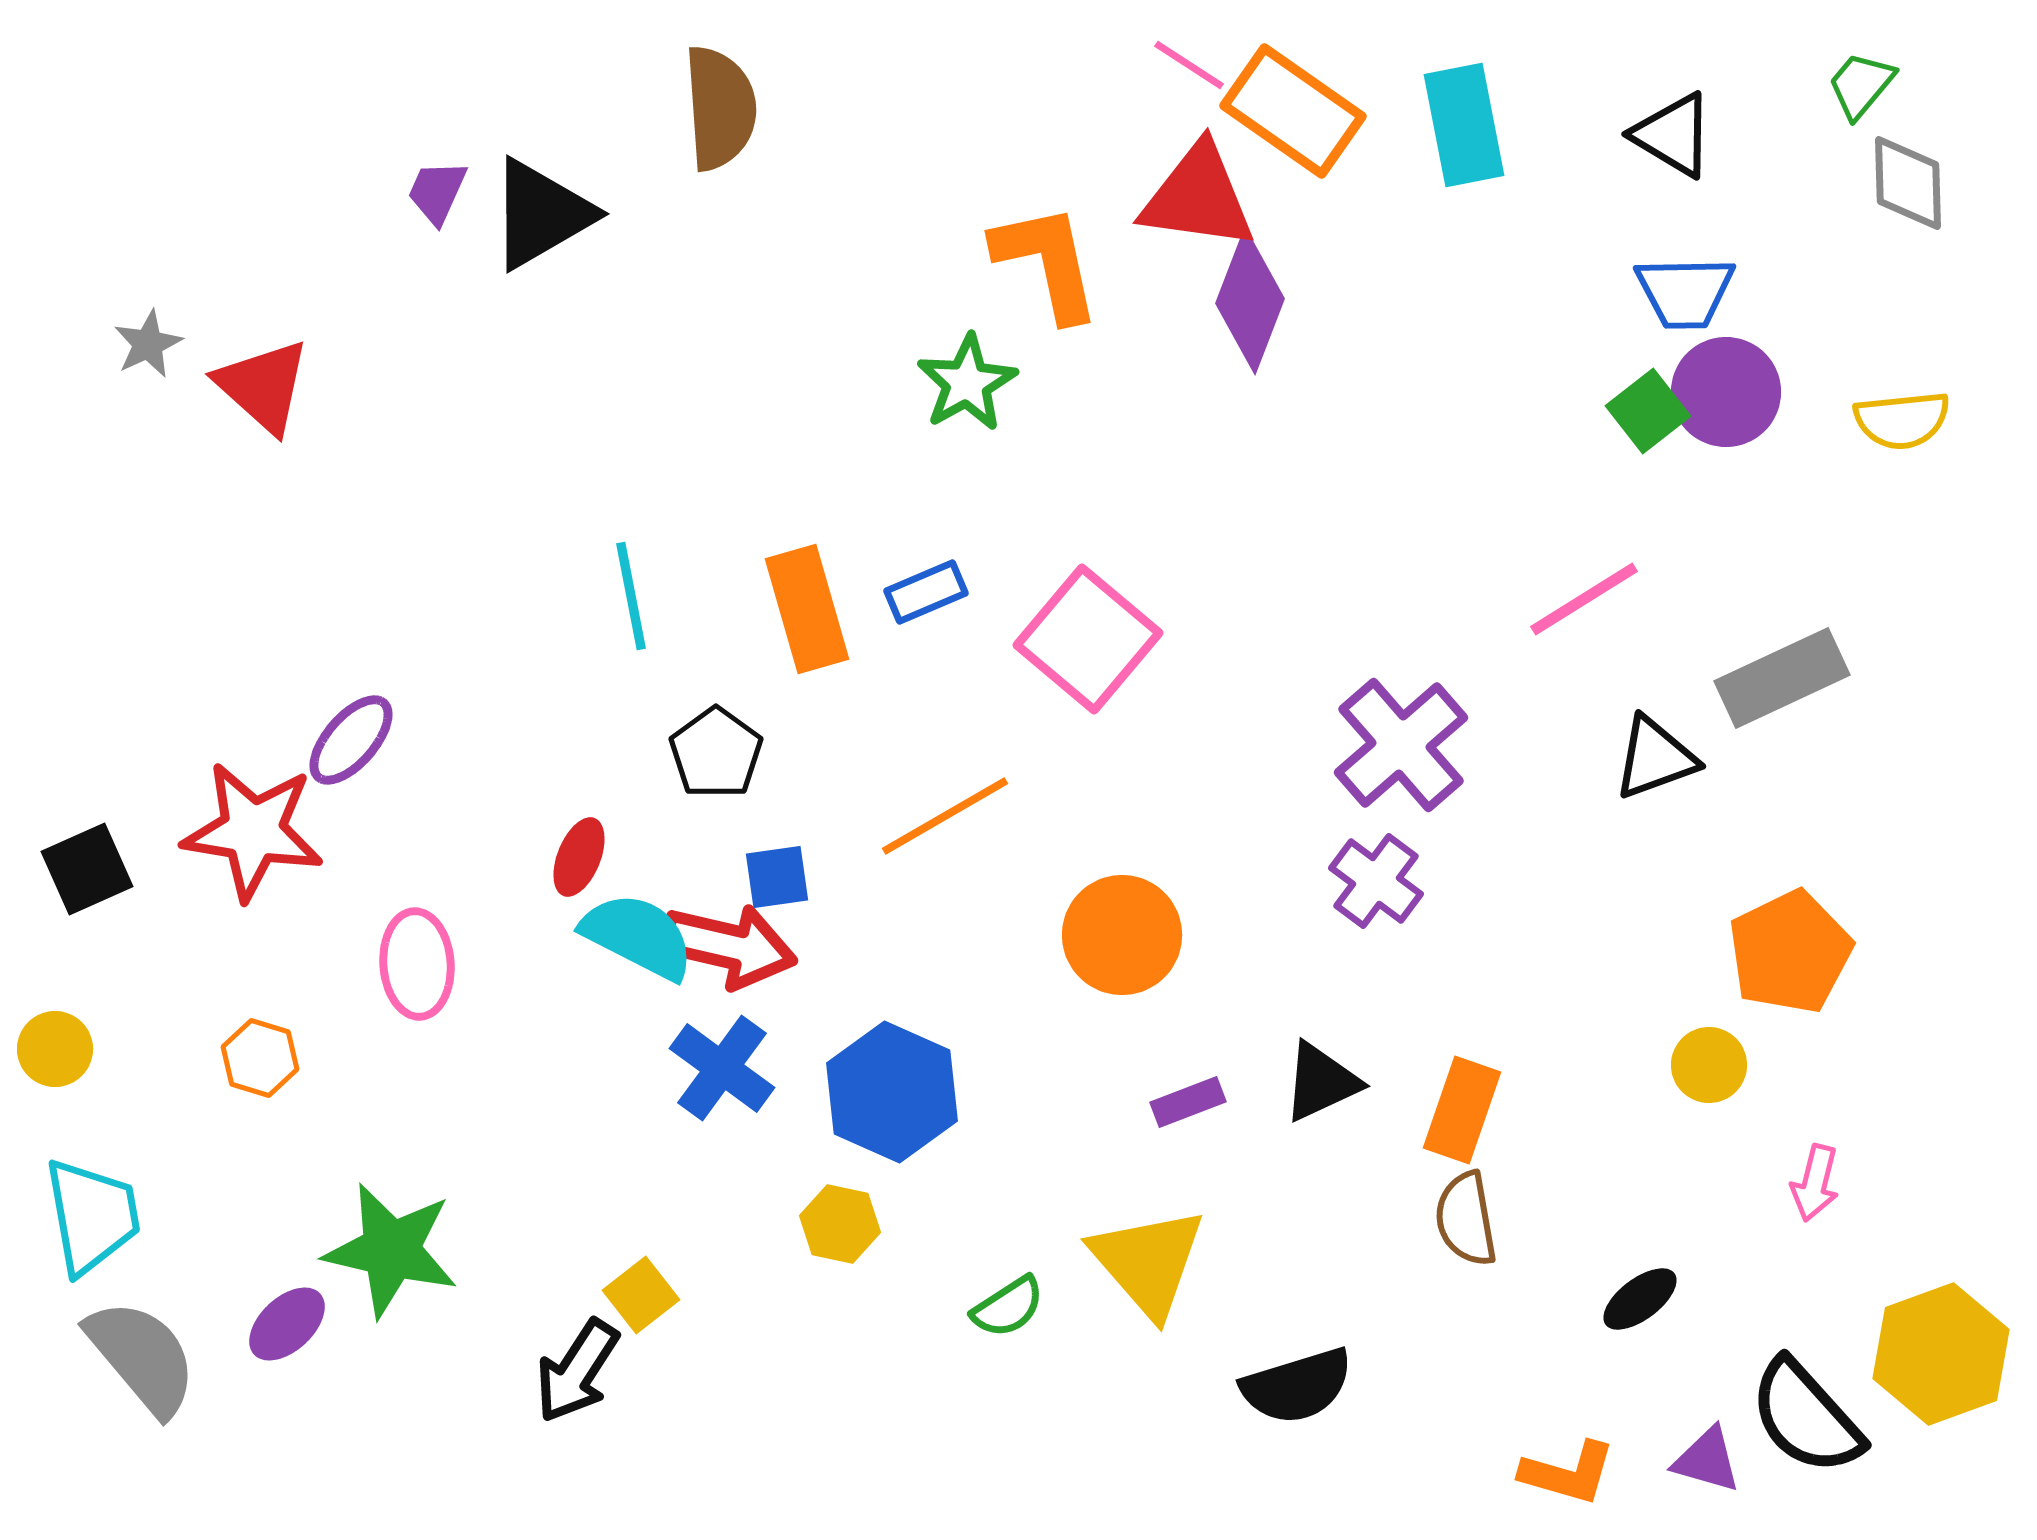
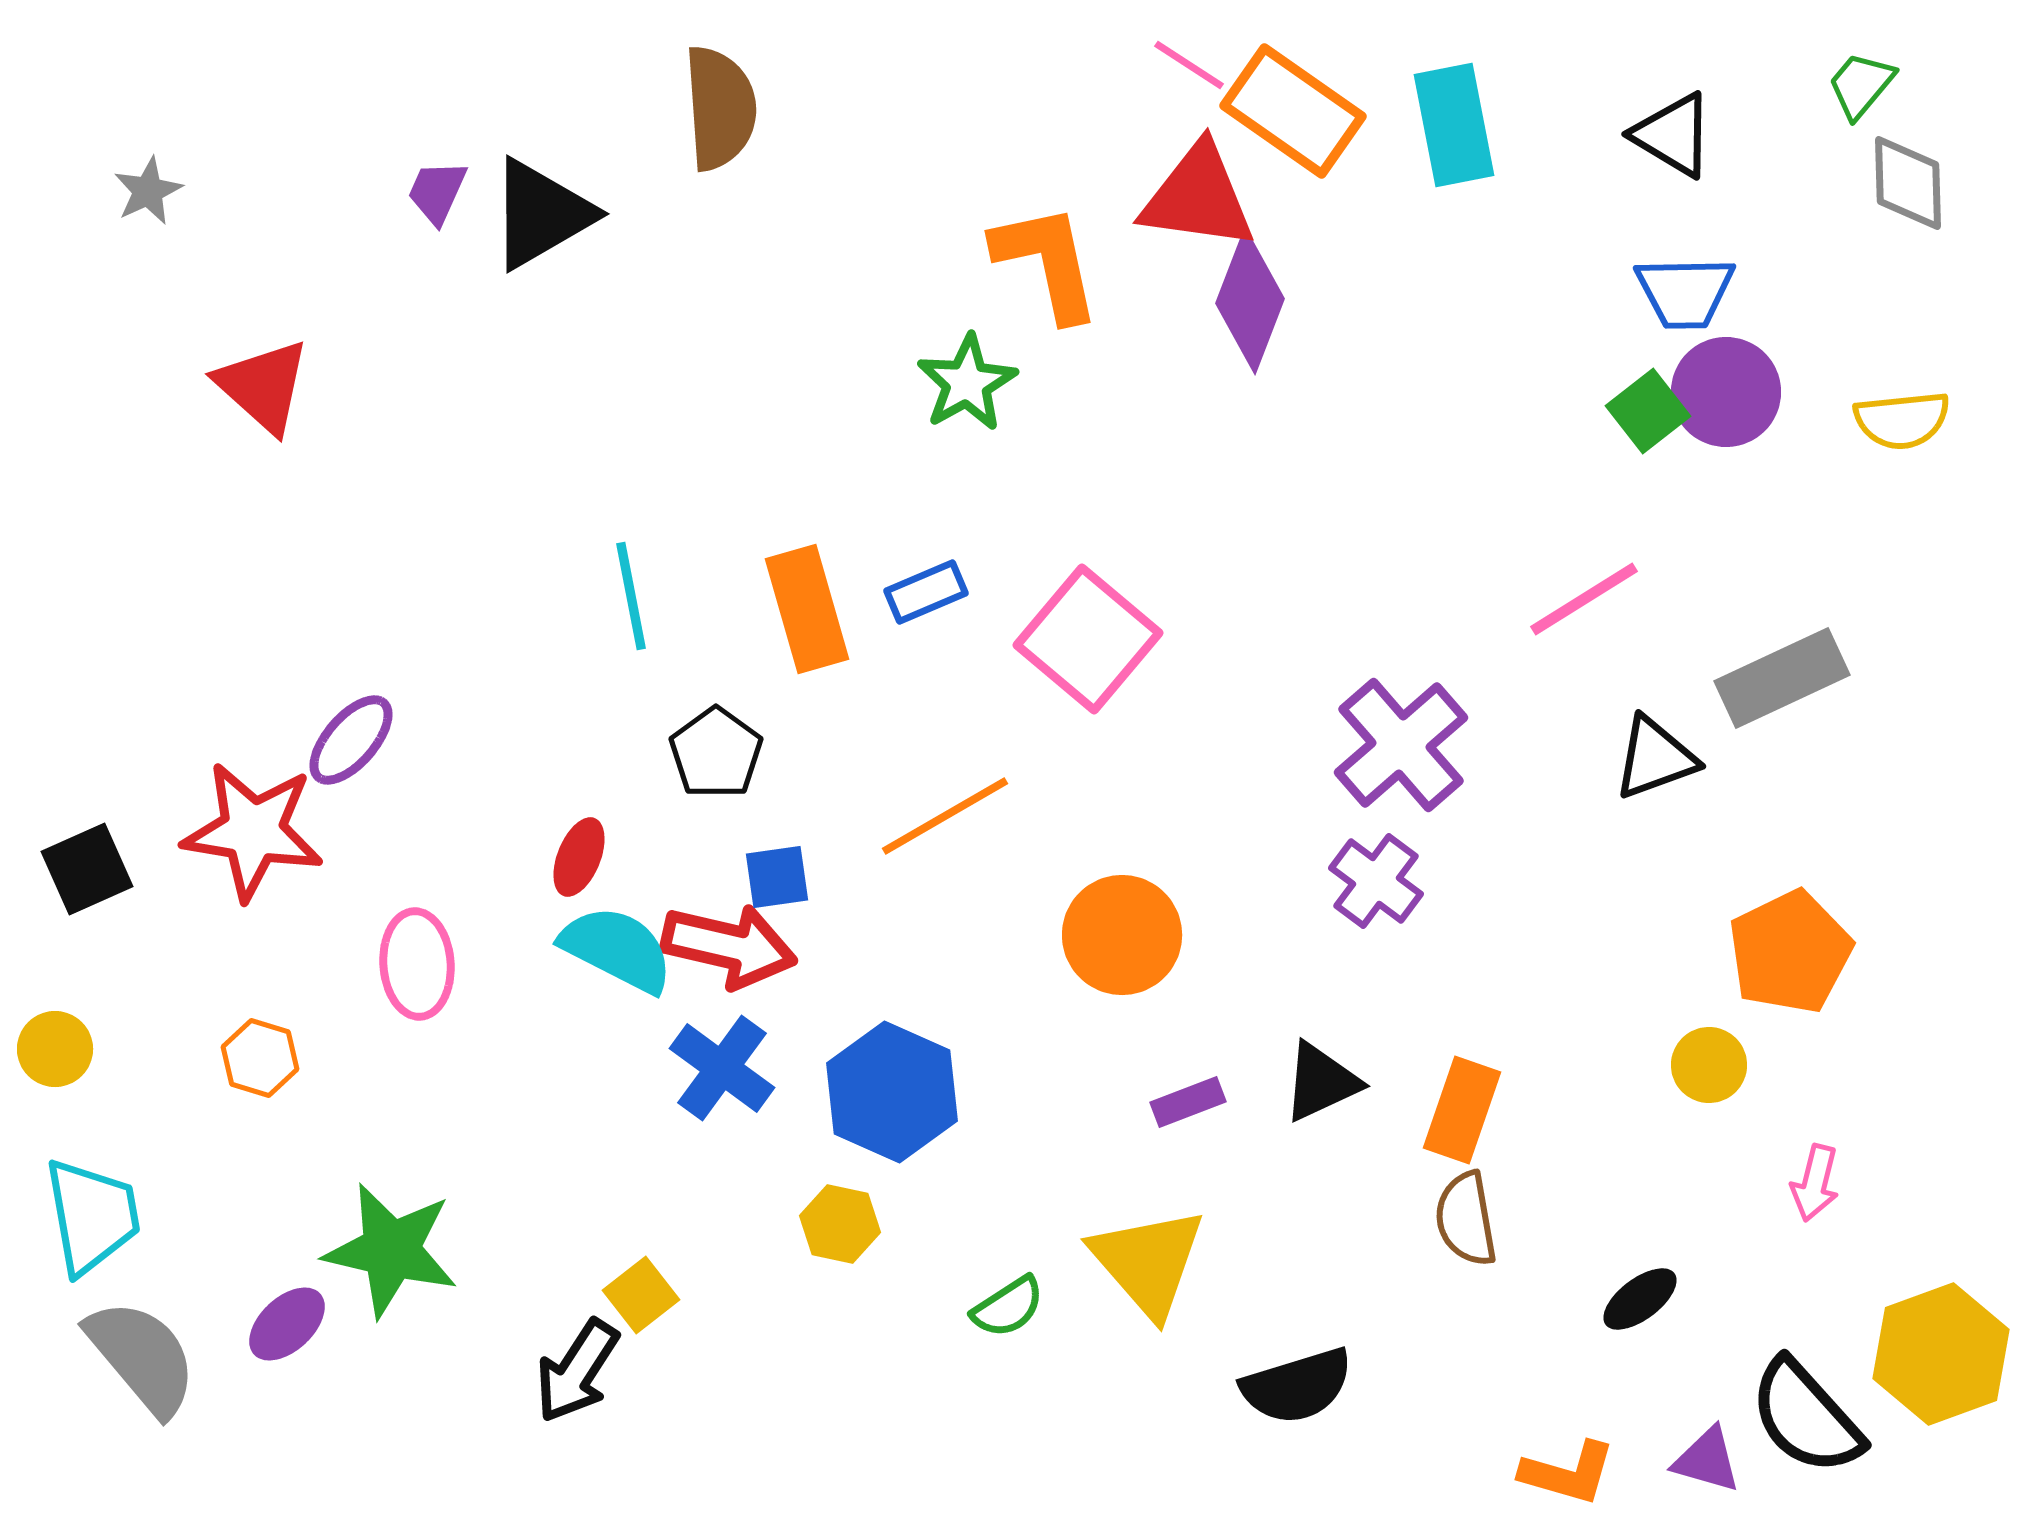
cyan rectangle at (1464, 125): moved 10 px left
gray star at (148, 344): moved 153 px up
cyan semicircle at (638, 936): moved 21 px left, 13 px down
